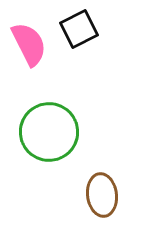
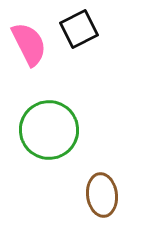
green circle: moved 2 px up
